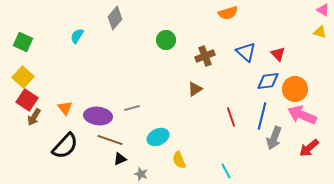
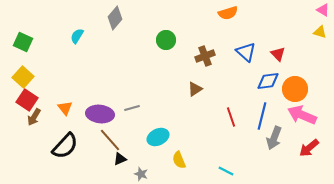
purple ellipse: moved 2 px right, 2 px up
brown line: rotated 30 degrees clockwise
cyan line: rotated 35 degrees counterclockwise
